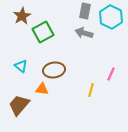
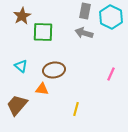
green square: rotated 30 degrees clockwise
yellow line: moved 15 px left, 19 px down
brown trapezoid: moved 2 px left
